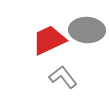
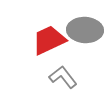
gray ellipse: moved 2 px left
